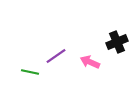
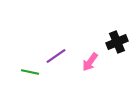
pink arrow: rotated 78 degrees counterclockwise
